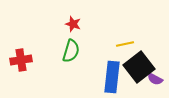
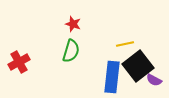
red cross: moved 2 px left, 2 px down; rotated 20 degrees counterclockwise
black square: moved 1 px left, 1 px up
purple semicircle: moved 1 px left, 1 px down
